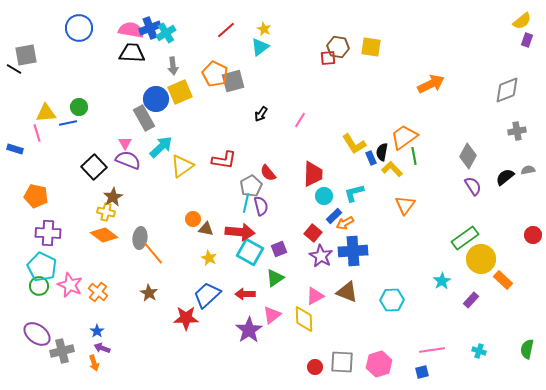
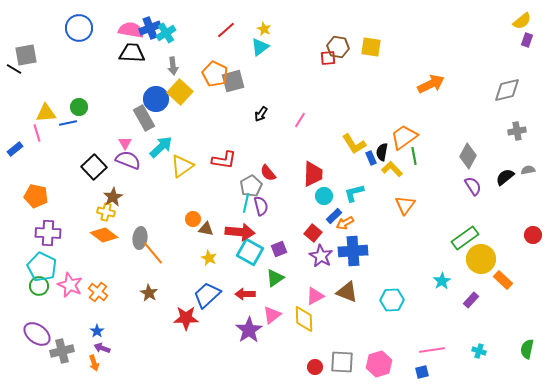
gray diamond at (507, 90): rotated 8 degrees clockwise
yellow square at (180, 92): rotated 25 degrees counterclockwise
blue rectangle at (15, 149): rotated 56 degrees counterclockwise
